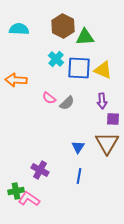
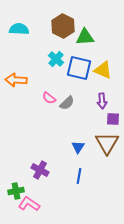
blue square: rotated 10 degrees clockwise
pink L-shape: moved 5 px down
